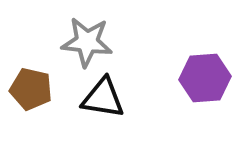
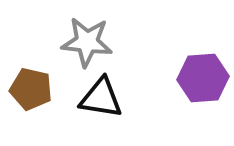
purple hexagon: moved 2 px left
black triangle: moved 2 px left
